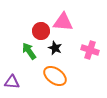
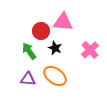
pink cross: rotated 30 degrees clockwise
purple triangle: moved 16 px right, 3 px up
